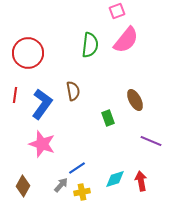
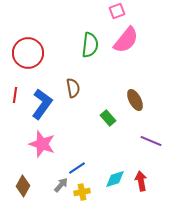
brown semicircle: moved 3 px up
green rectangle: rotated 21 degrees counterclockwise
